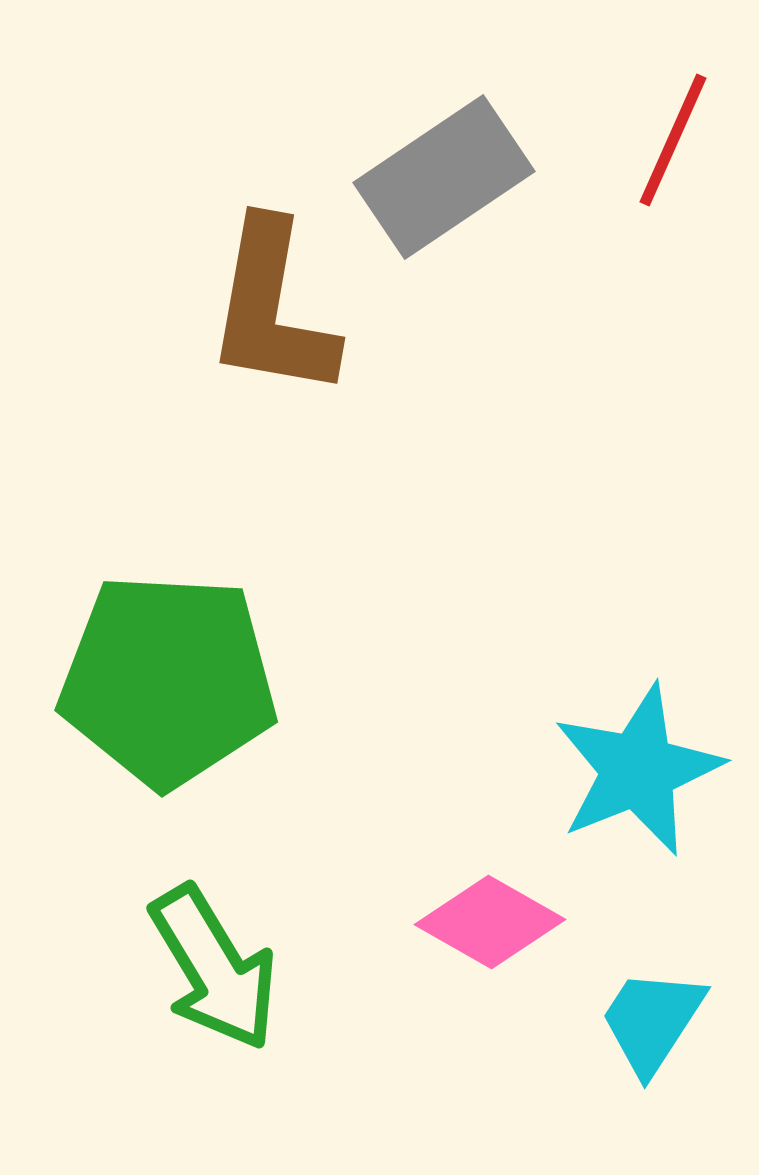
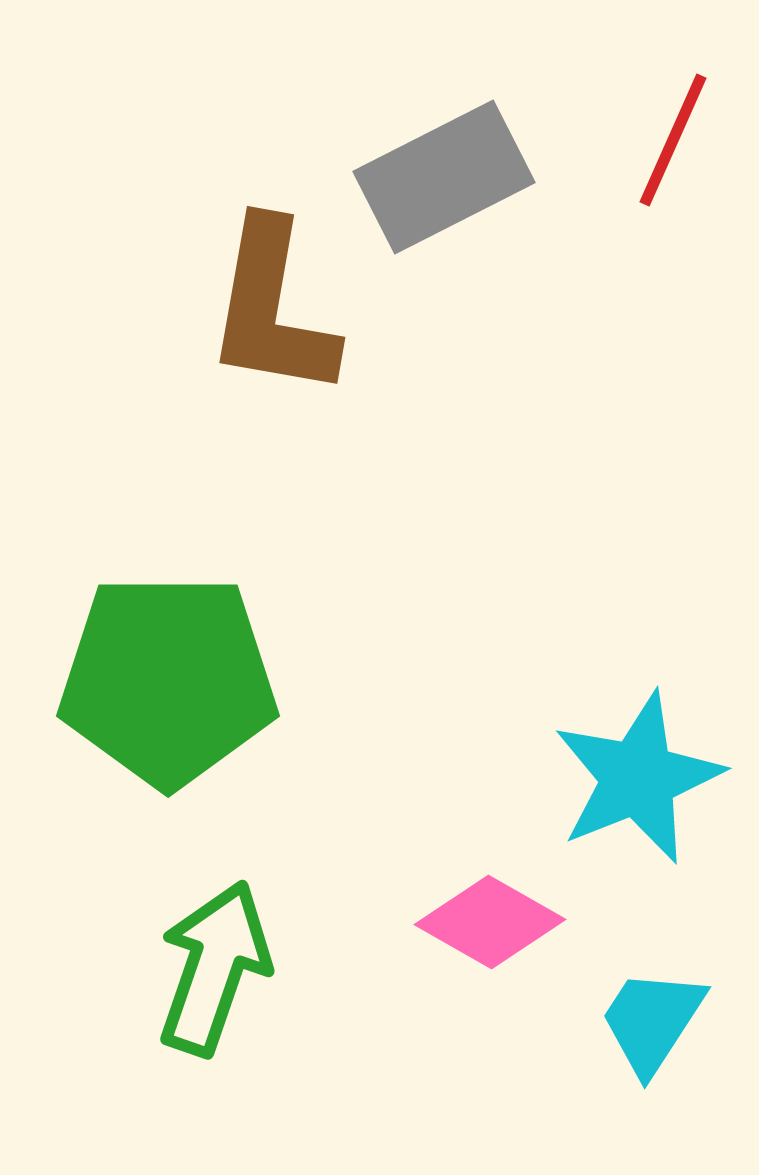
gray rectangle: rotated 7 degrees clockwise
green pentagon: rotated 3 degrees counterclockwise
cyan star: moved 8 px down
green arrow: rotated 130 degrees counterclockwise
